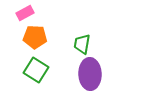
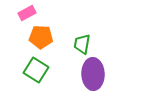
pink rectangle: moved 2 px right
orange pentagon: moved 6 px right
purple ellipse: moved 3 px right
